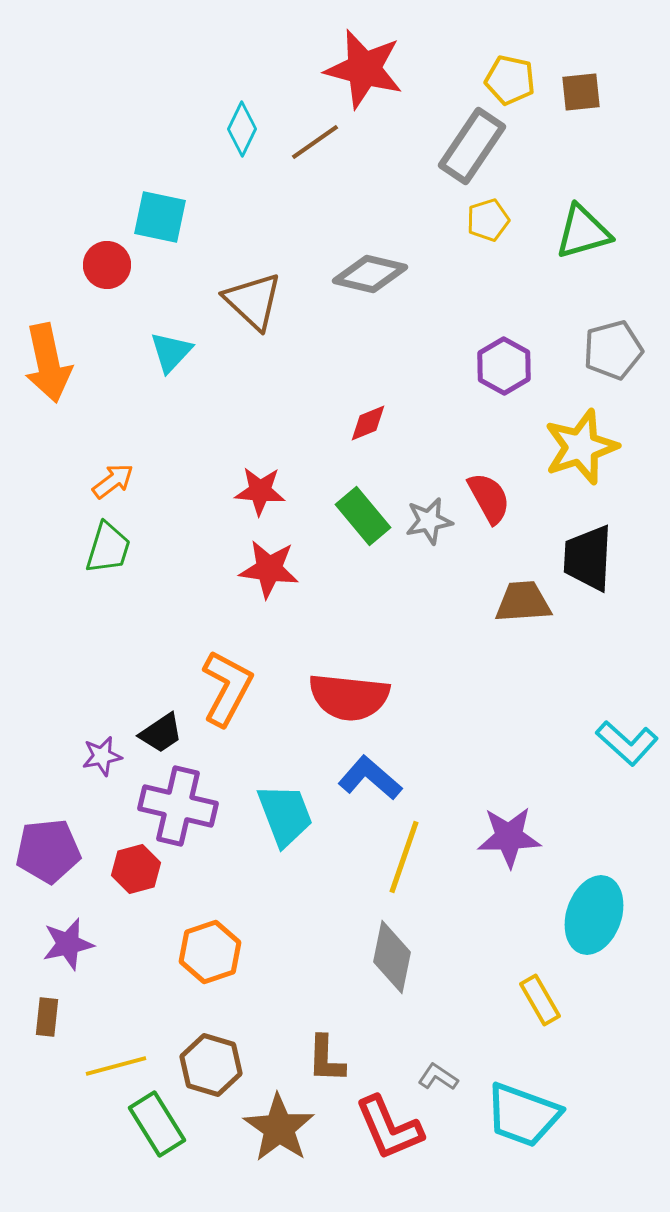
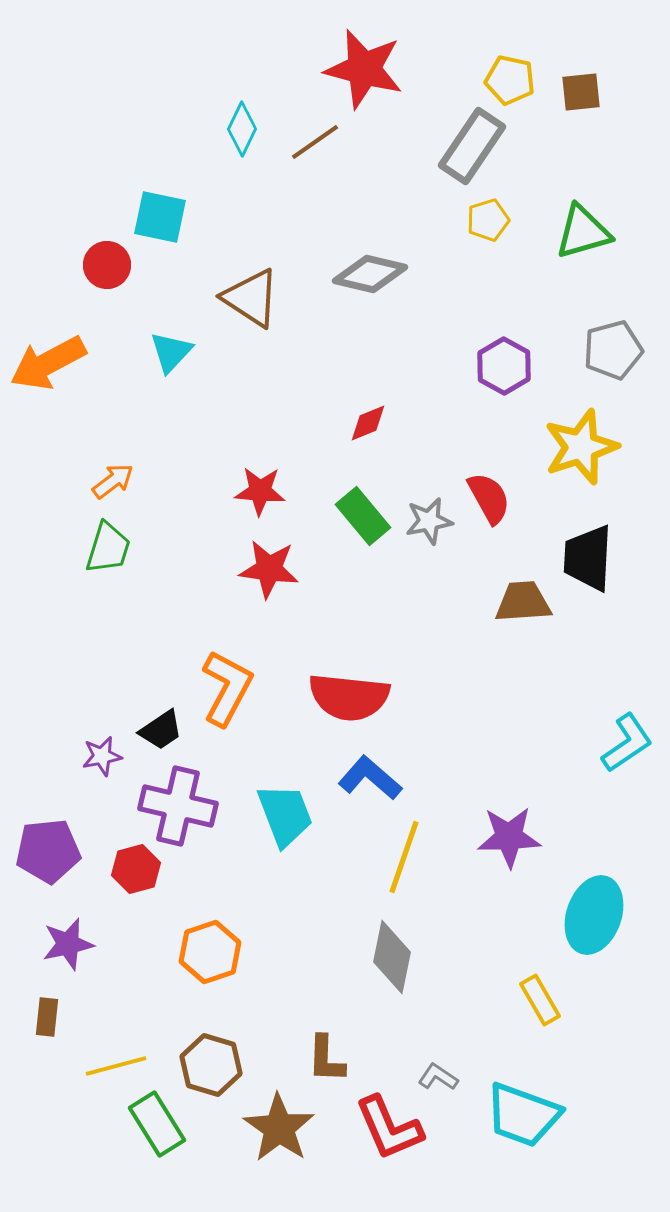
brown triangle at (253, 301): moved 2 px left, 3 px up; rotated 10 degrees counterclockwise
orange arrow at (48, 363): rotated 74 degrees clockwise
black trapezoid at (161, 733): moved 3 px up
cyan L-shape at (627, 743): rotated 76 degrees counterclockwise
